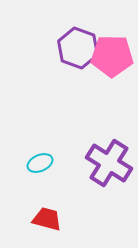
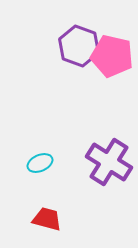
purple hexagon: moved 1 px right, 2 px up
pink pentagon: rotated 12 degrees clockwise
purple cross: moved 1 px up
